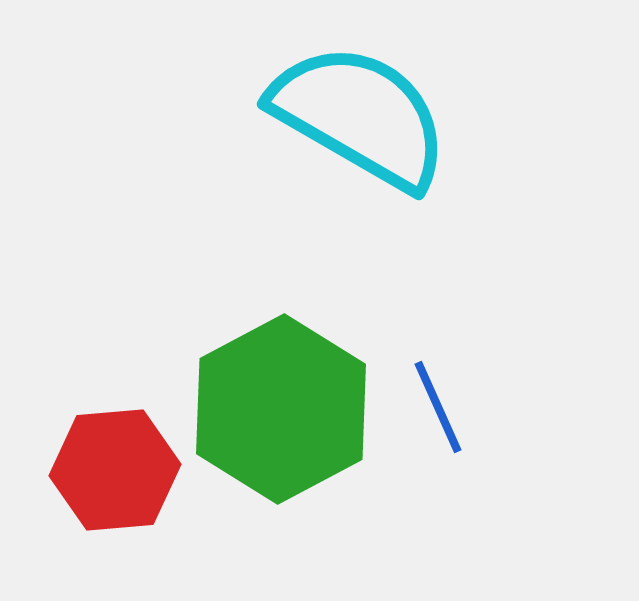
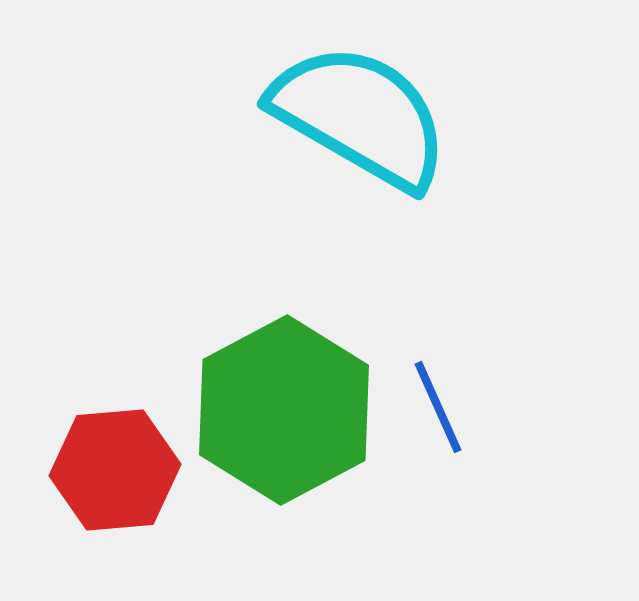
green hexagon: moved 3 px right, 1 px down
